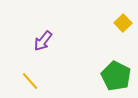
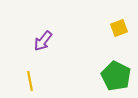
yellow square: moved 4 px left, 5 px down; rotated 24 degrees clockwise
yellow line: rotated 30 degrees clockwise
